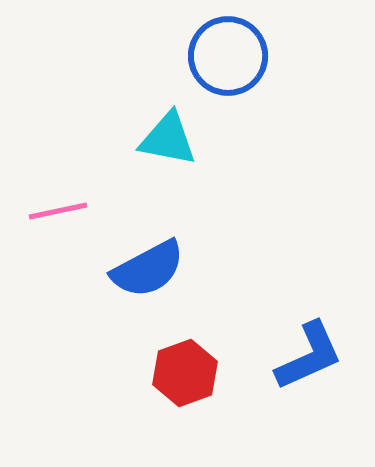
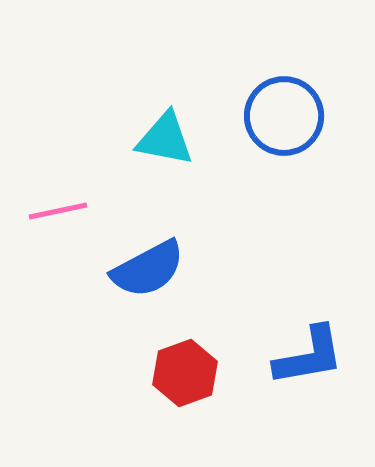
blue circle: moved 56 px right, 60 px down
cyan triangle: moved 3 px left
blue L-shape: rotated 14 degrees clockwise
